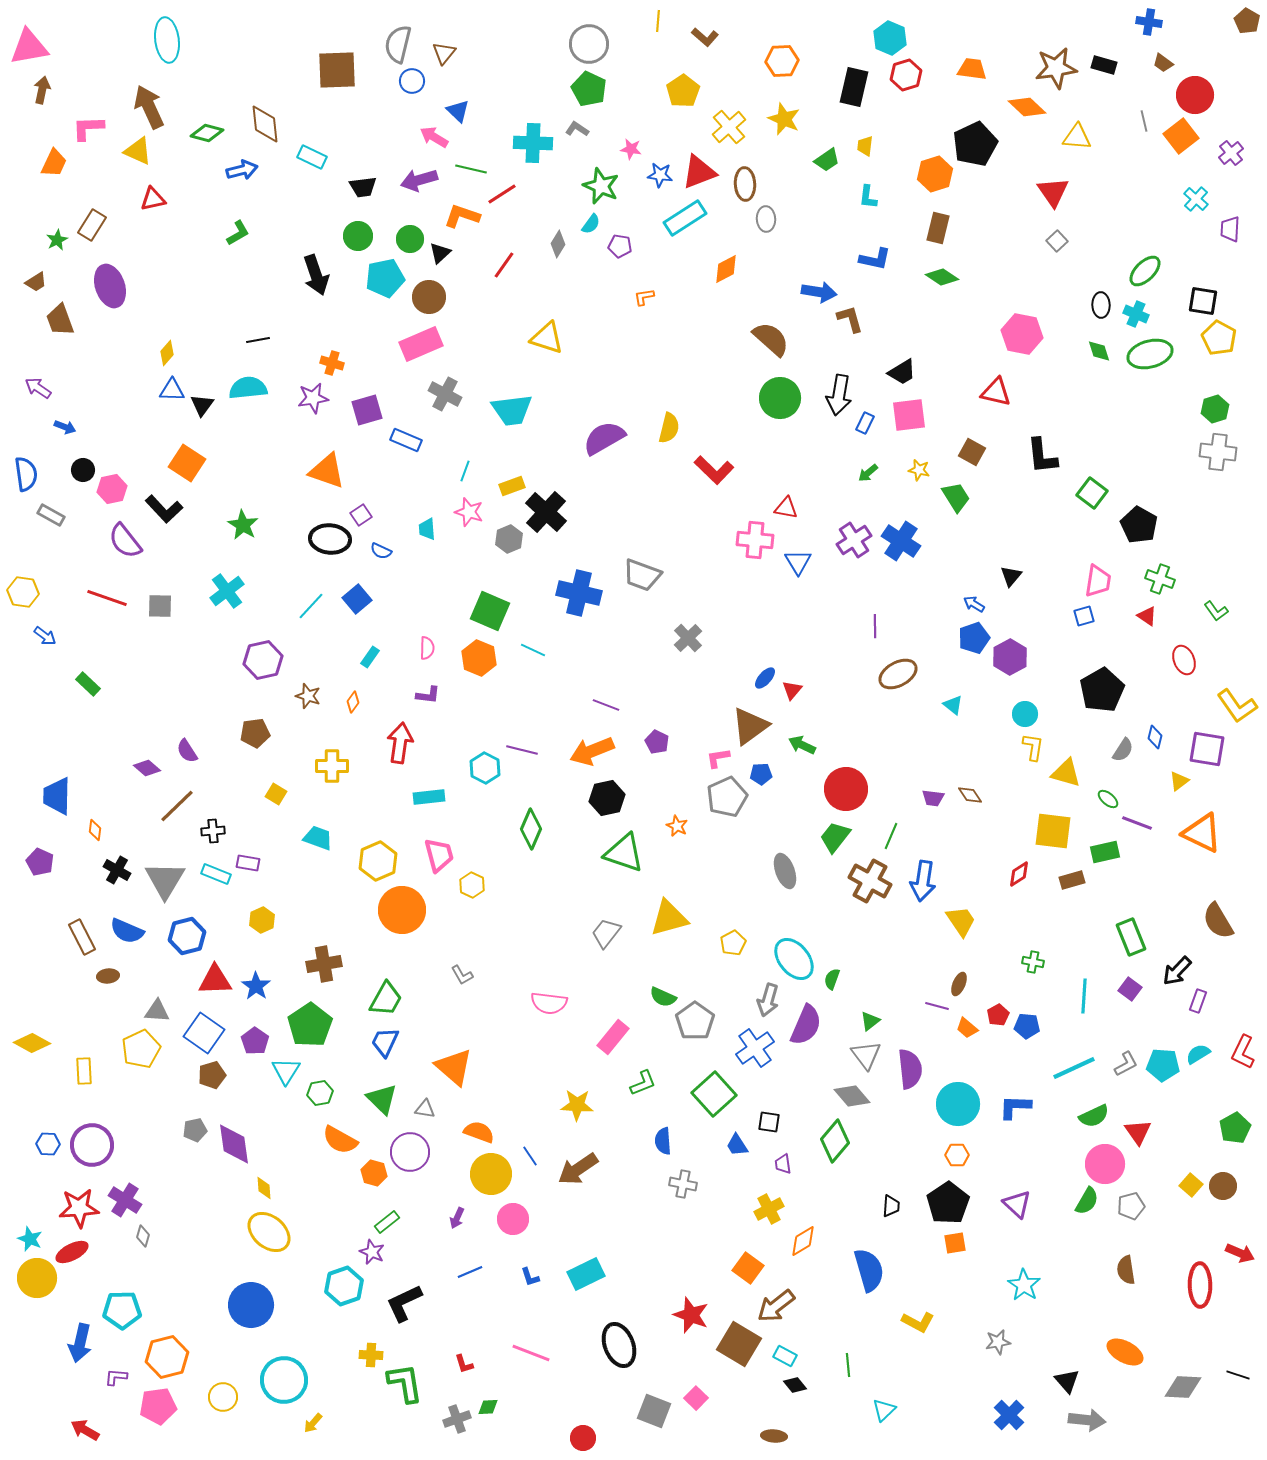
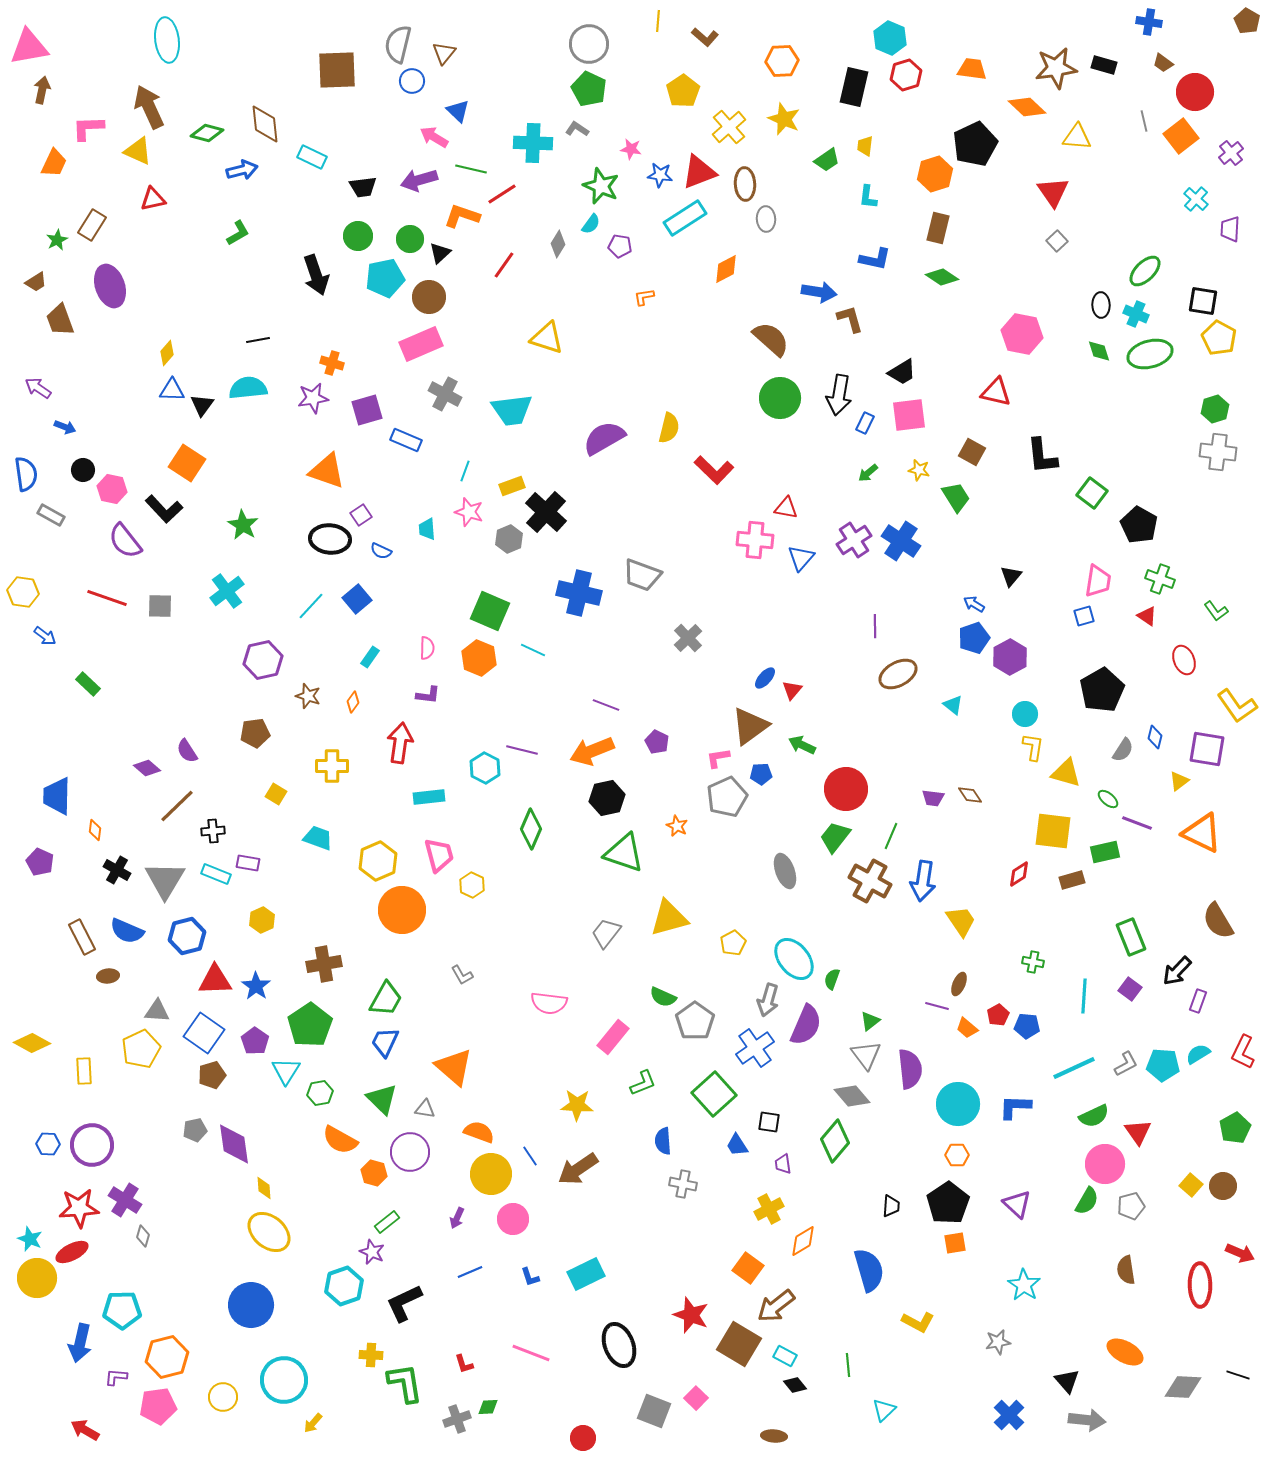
red circle at (1195, 95): moved 3 px up
pink hexagon at (112, 489): rotated 24 degrees clockwise
blue triangle at (798, 562): moved 3 px right, 4 px up; rotated 12 degrees clockwise
